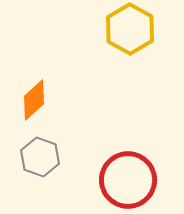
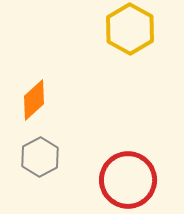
gray hexagon: rotated 12 degrees clockwise
